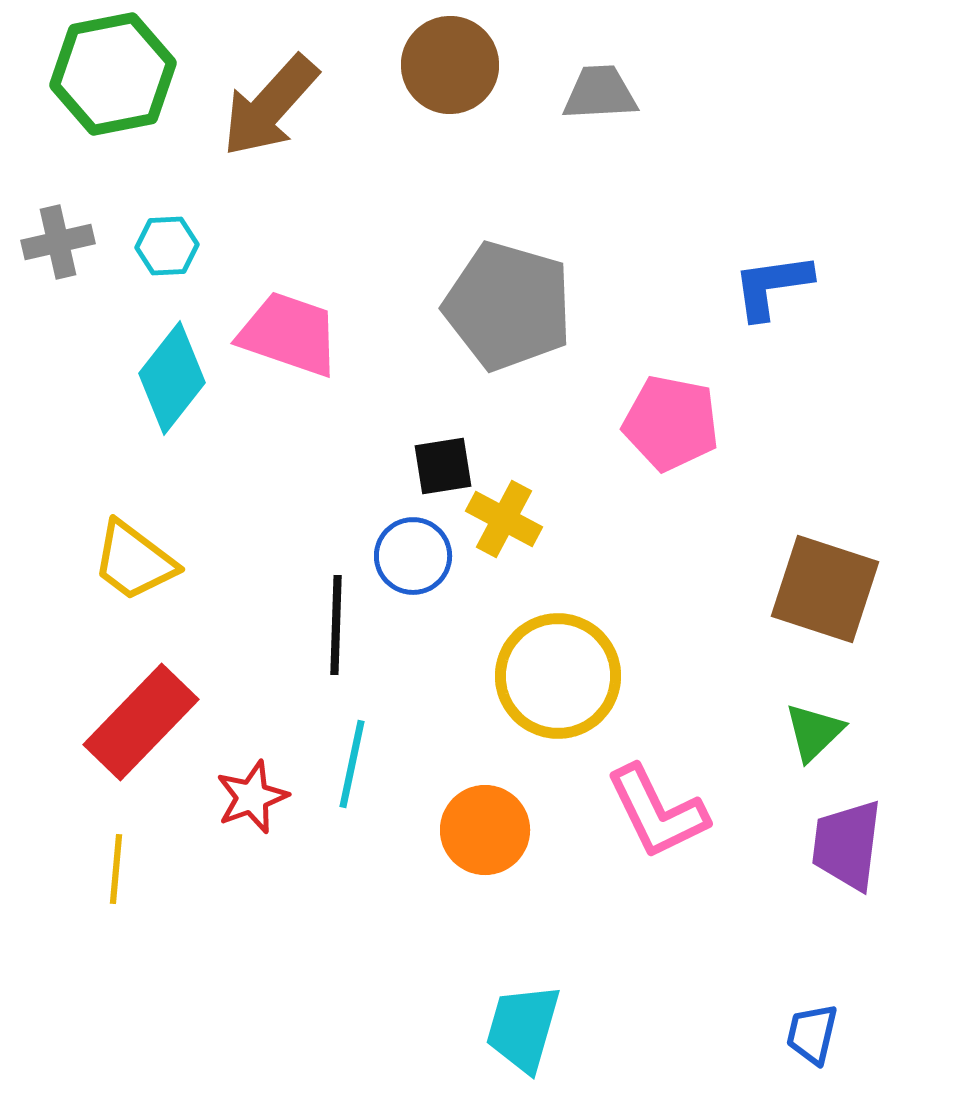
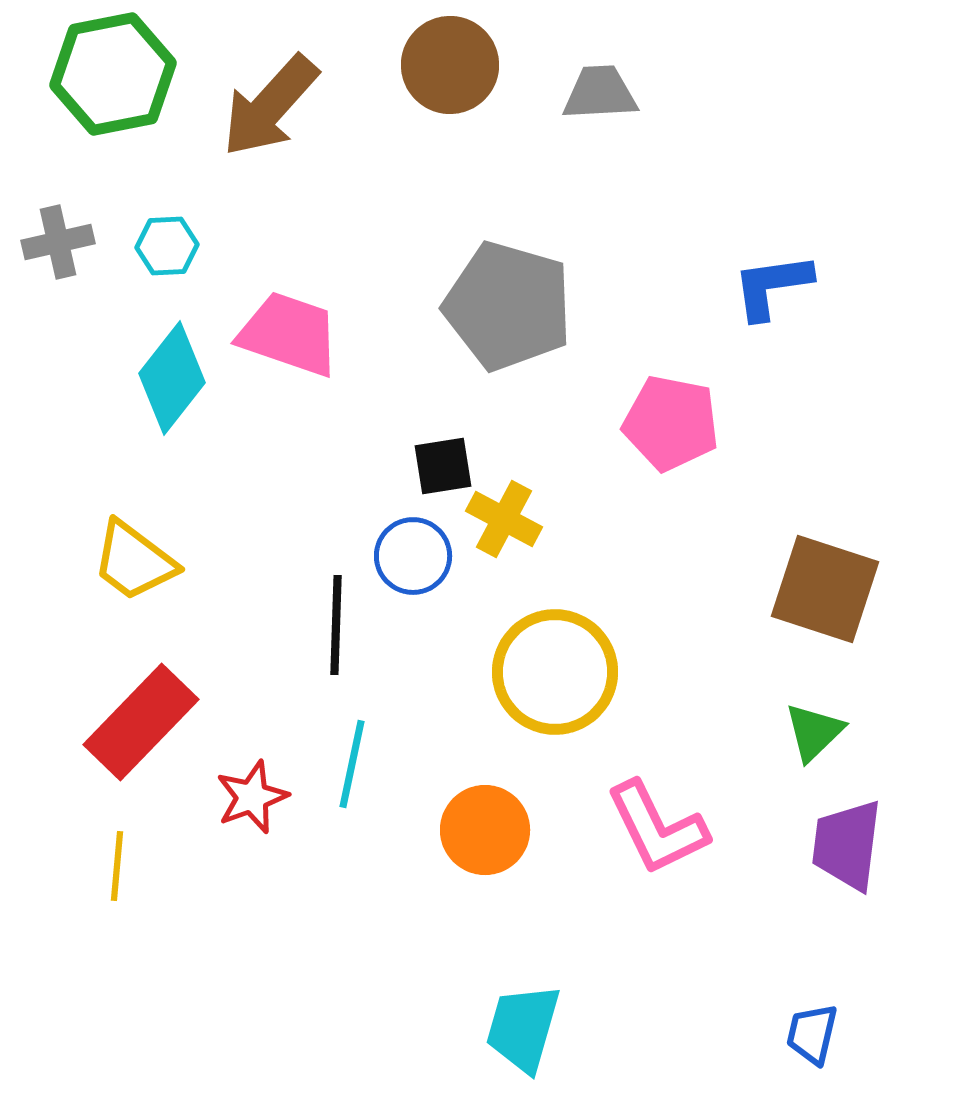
yellow circle: moved 3 px left, 4 px up
pink L-shape: moved 16 px down
yellow line: moved 1 px right, 3 px up
